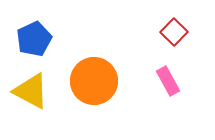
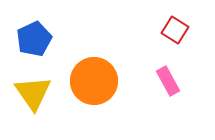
red square: moved 1 px right, 2 px up; rotated 12 degrees counterclockwise
yellow triangle: moved 2 px right, 2 px down; rotated 27 degrees clockwise
